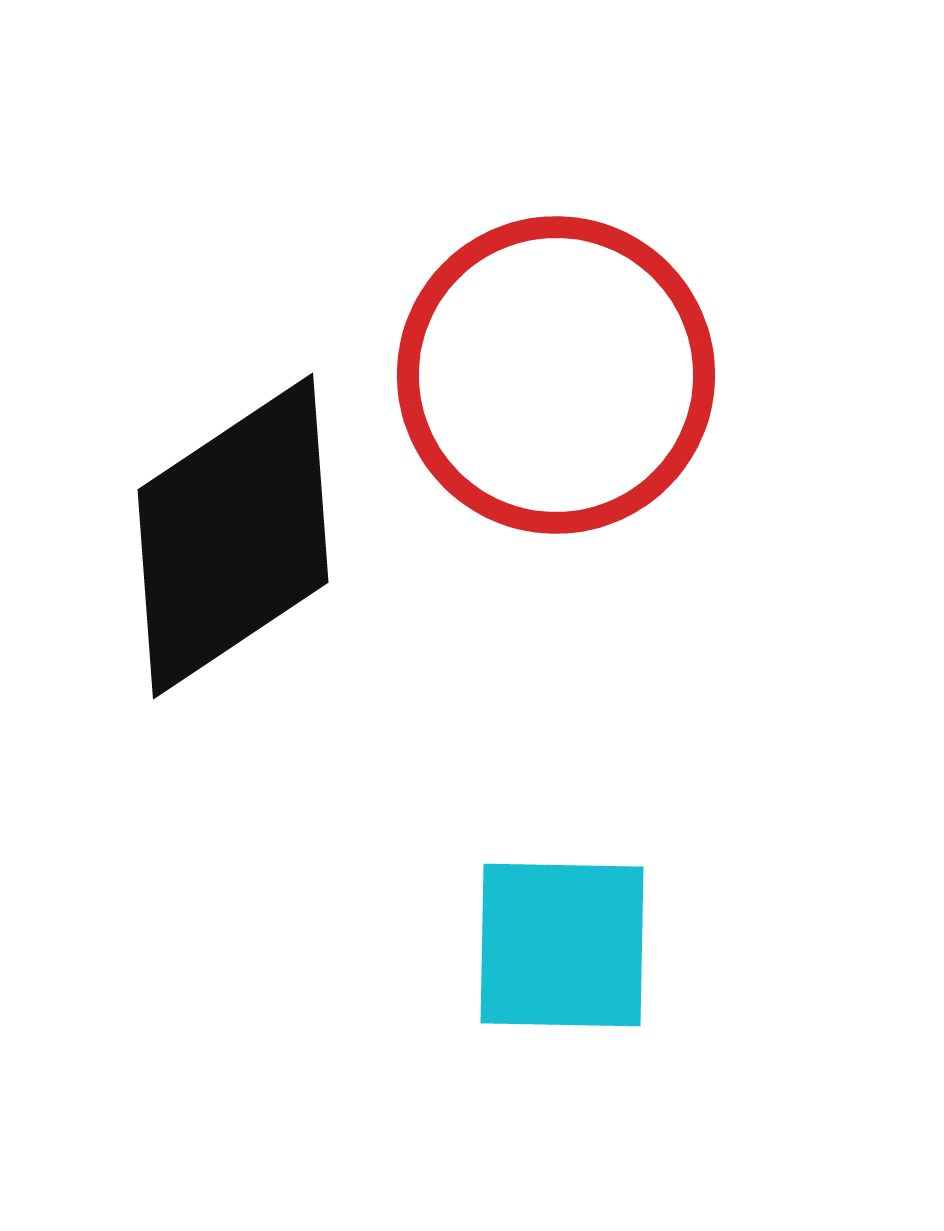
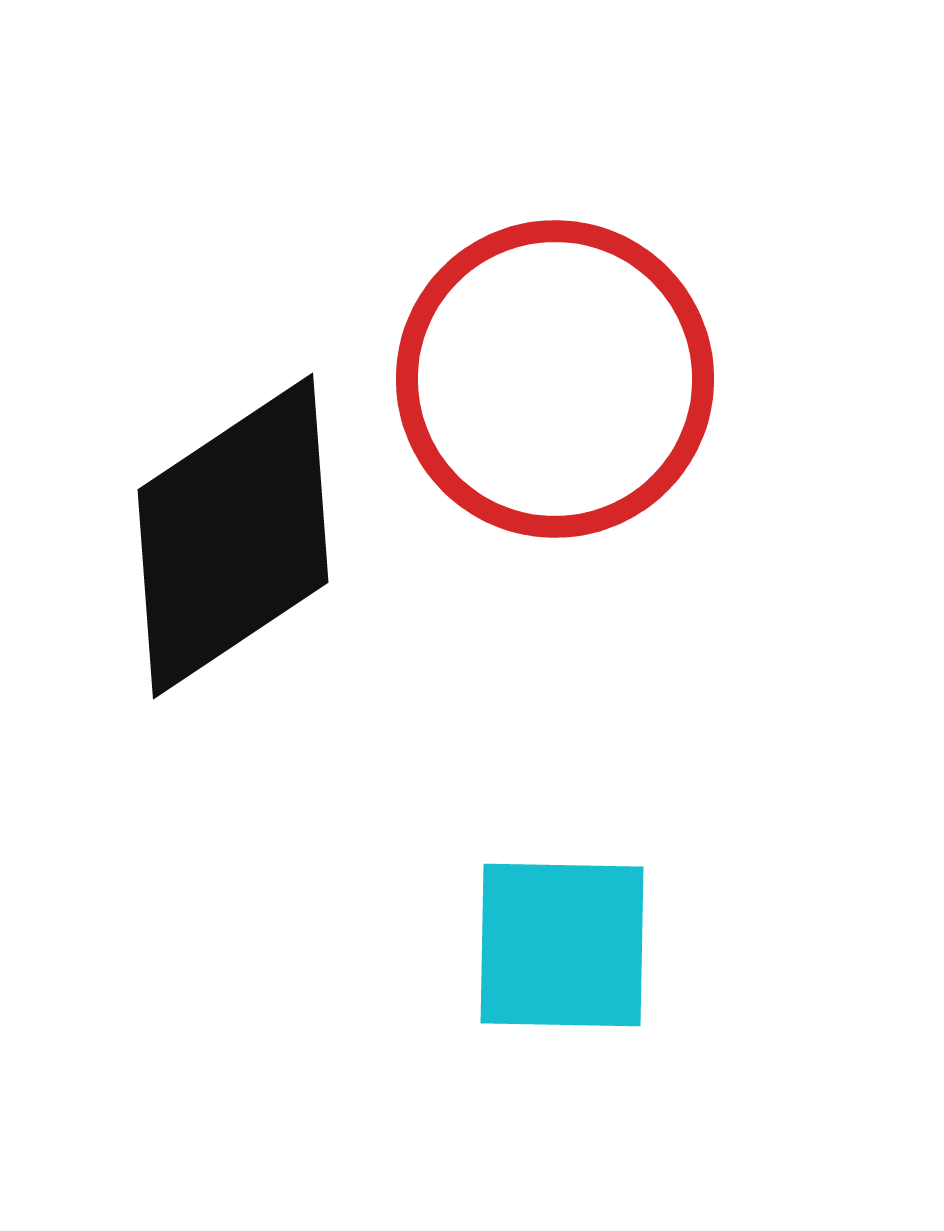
red circle: moved 1 px left, 4 px down
